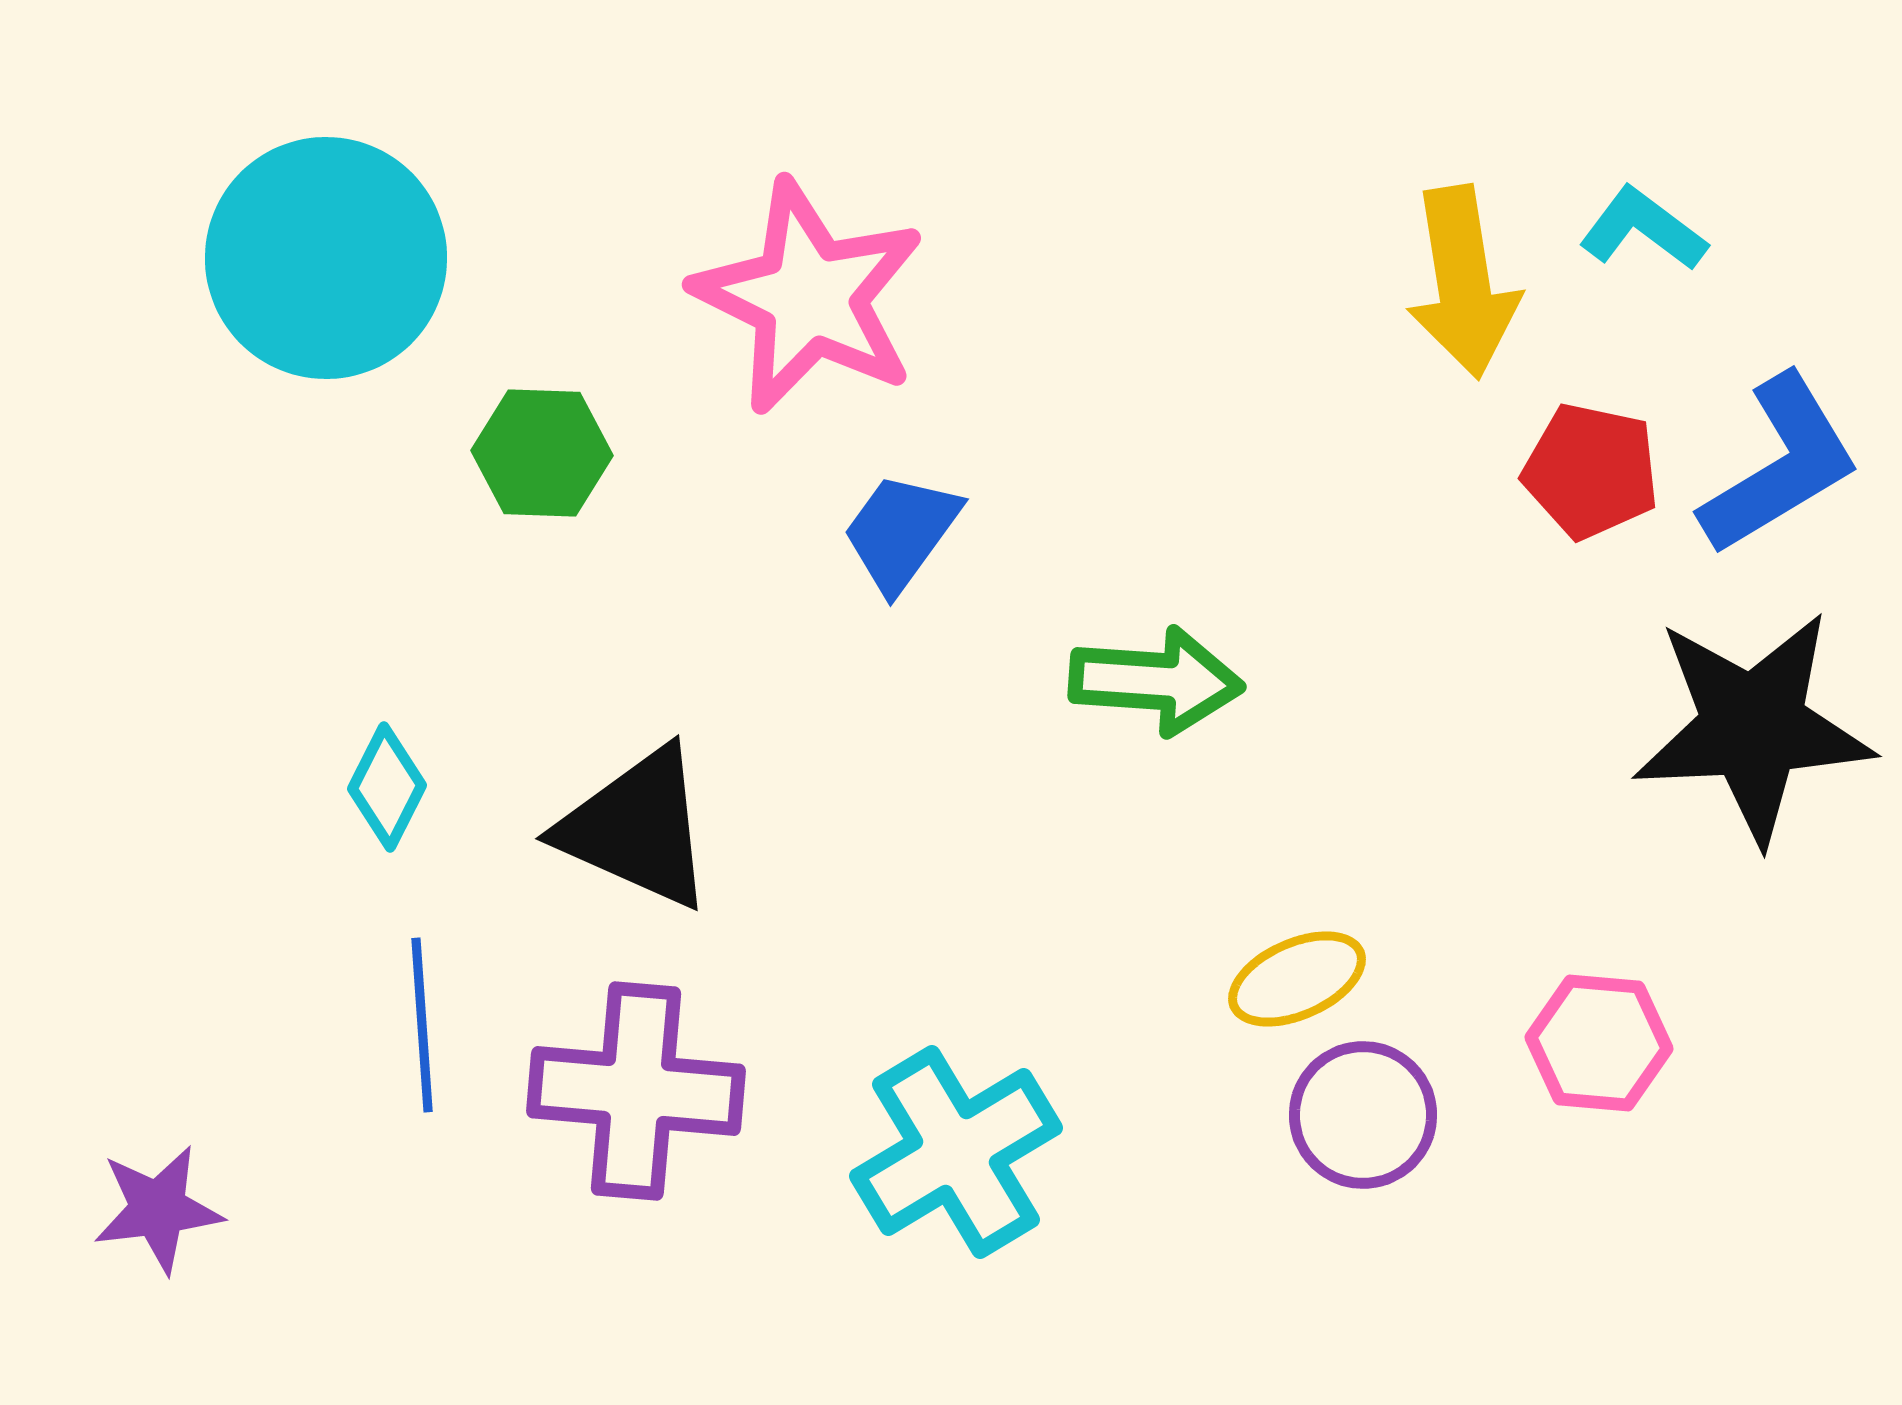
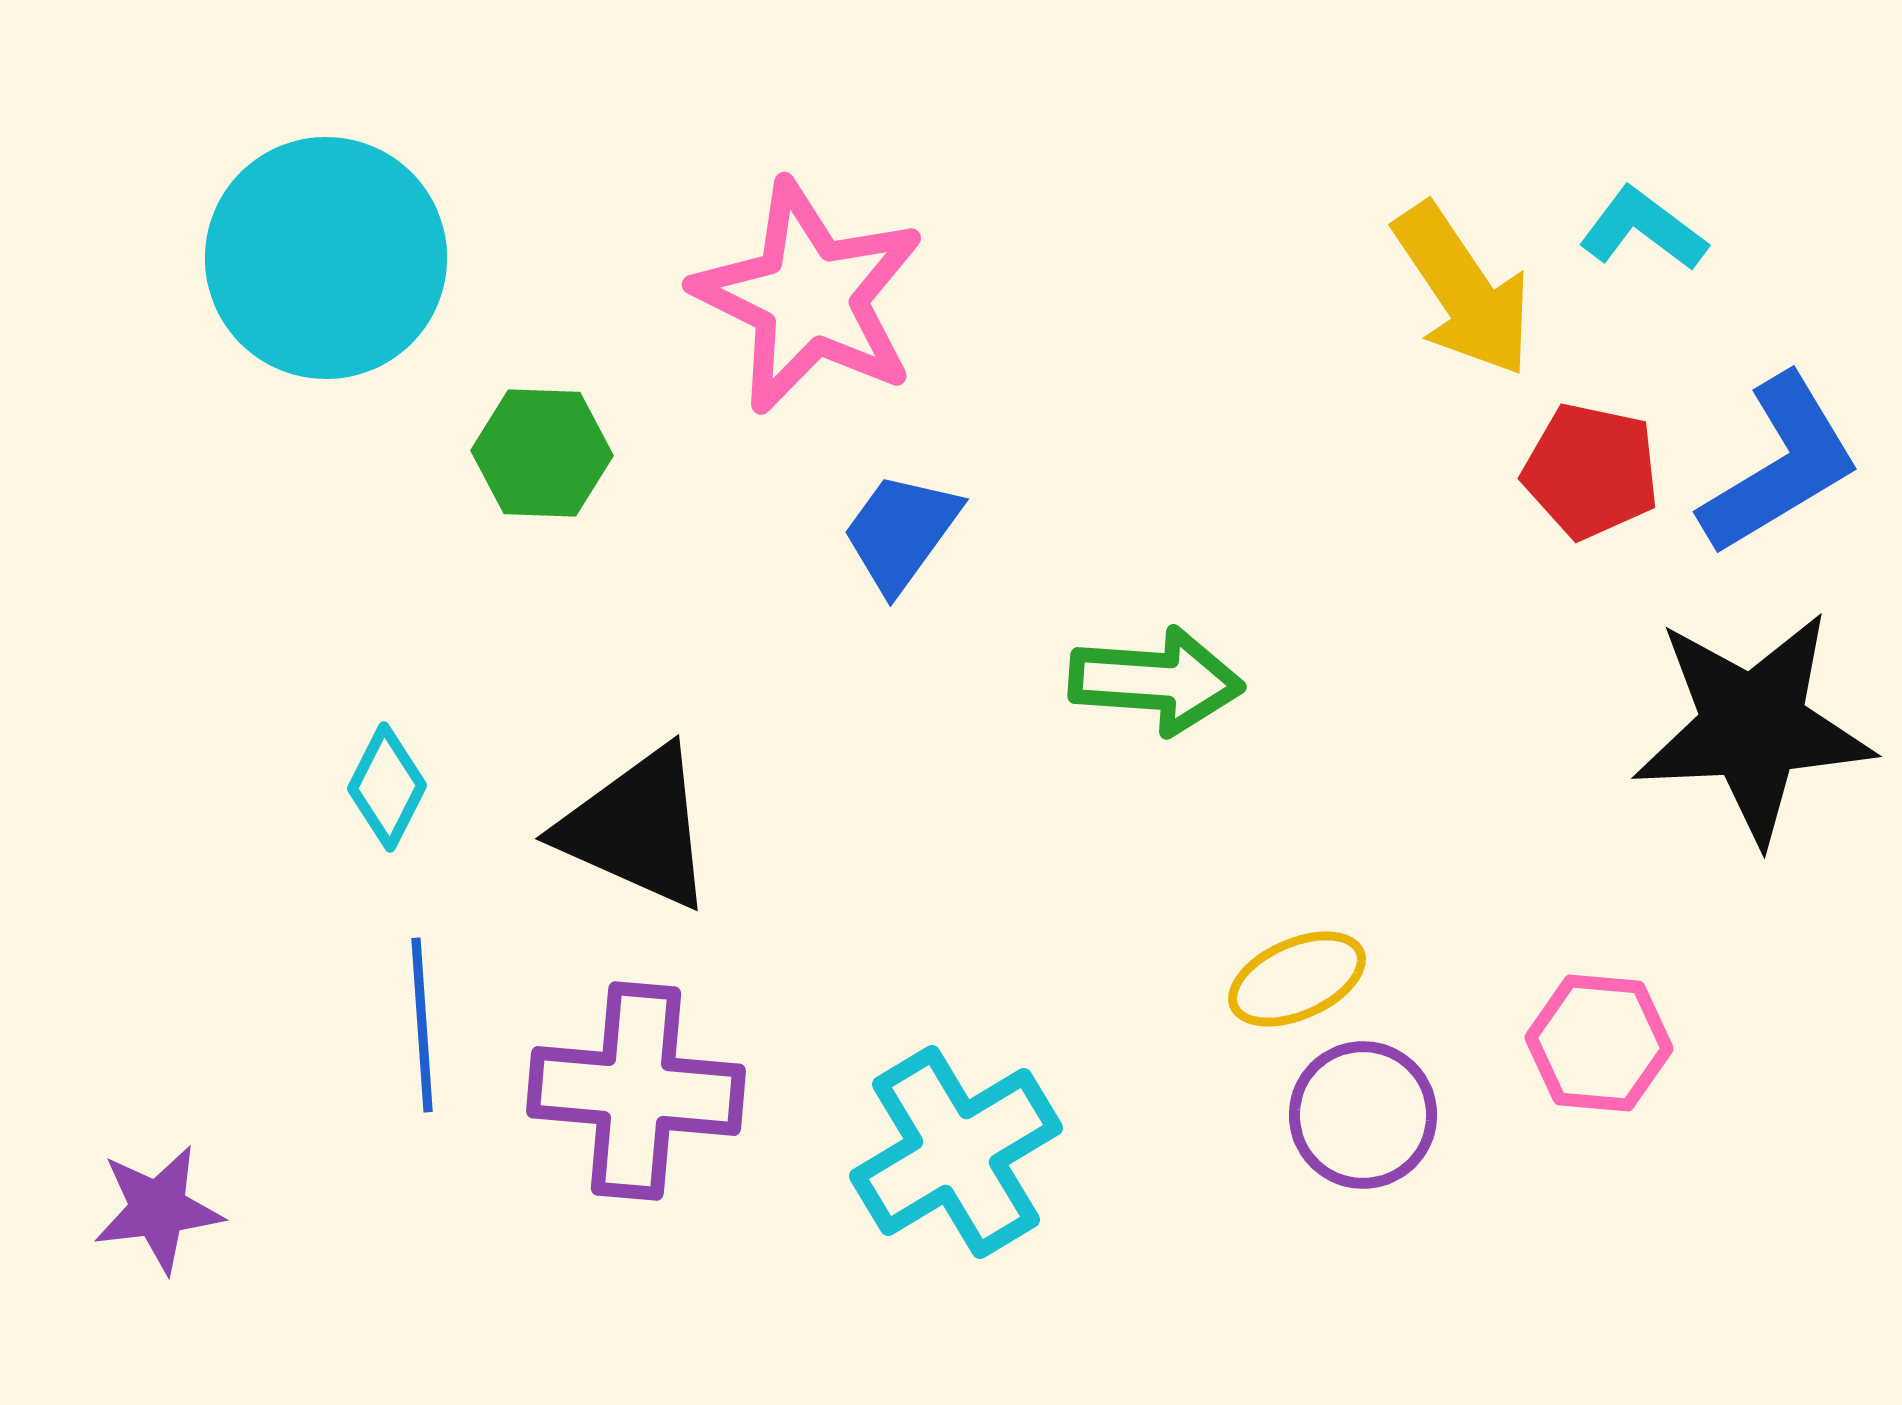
yellow arrow: moved 8 px down; rotated 25 degrees counterclockwise
